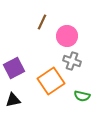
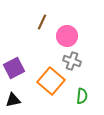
orange square: rotated 16 degrees counterclockwise
green semicircle: rotated 98 degrees counterclockwise
